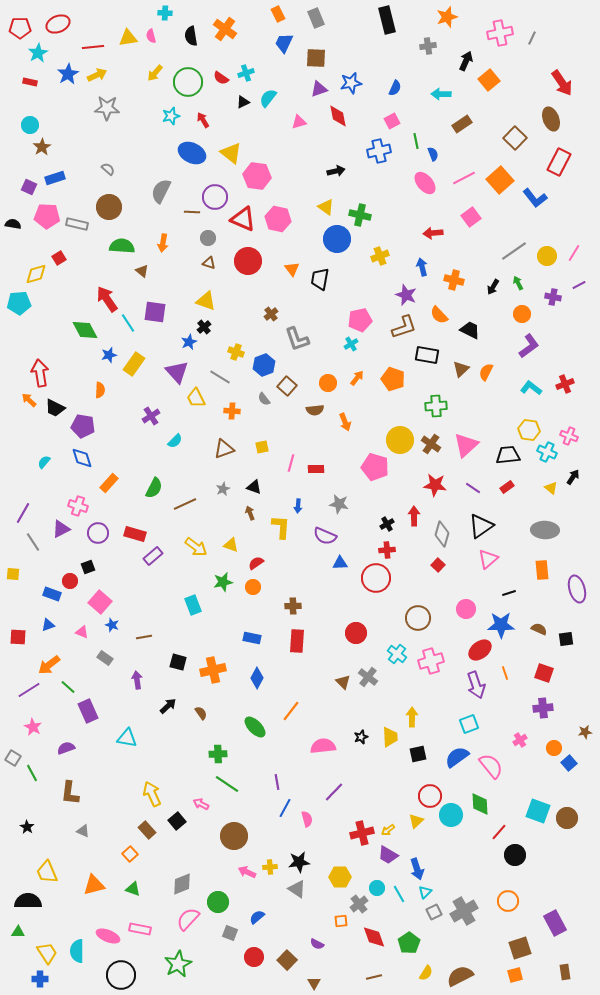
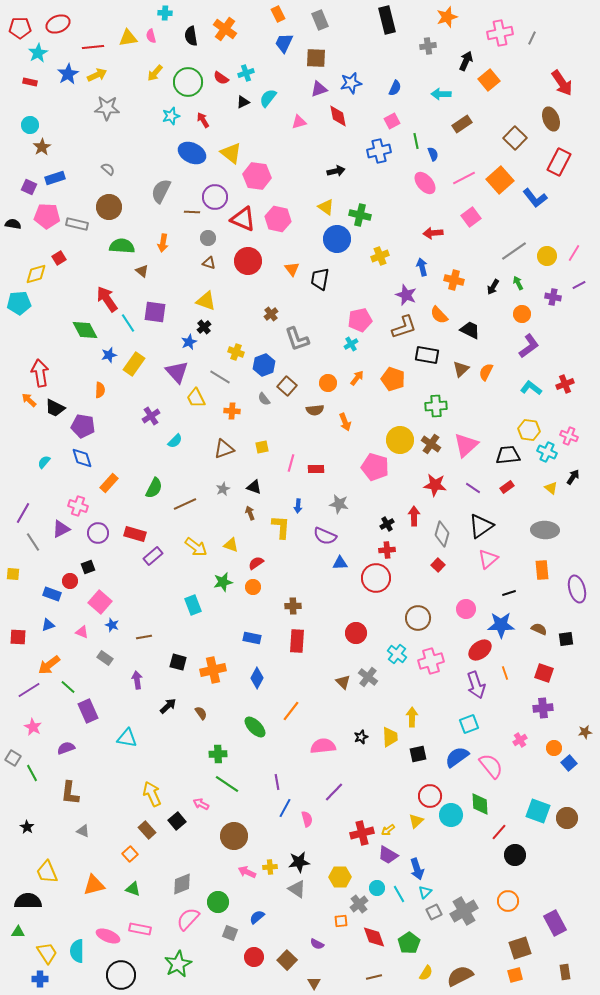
gray rectangle at (316, 18): moved 4 px right, 2 px down
